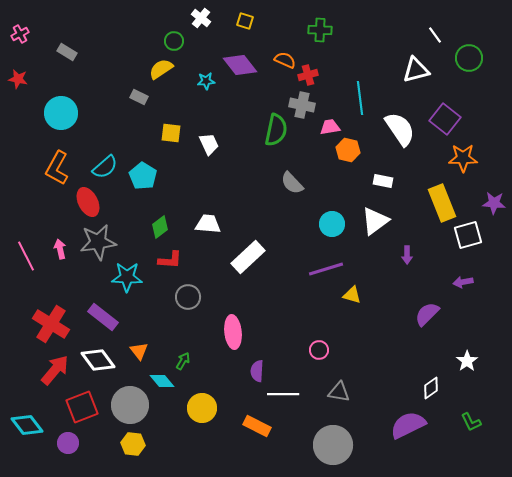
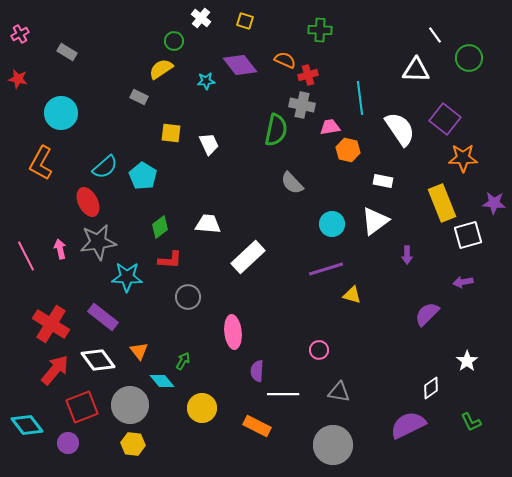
white triangle at (416, 70): rotated 16 degrees clockwise
orange L-shape at (57, 168): moved 16 px left, 5 px up
